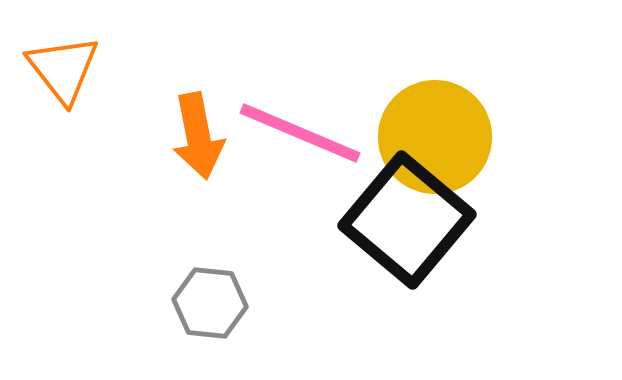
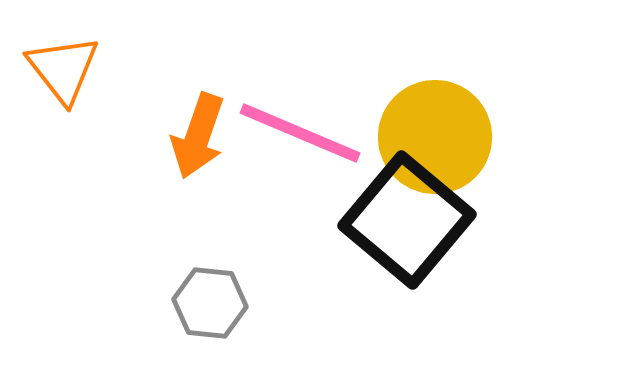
orange arrow: rotated 30 degrees clockwise
